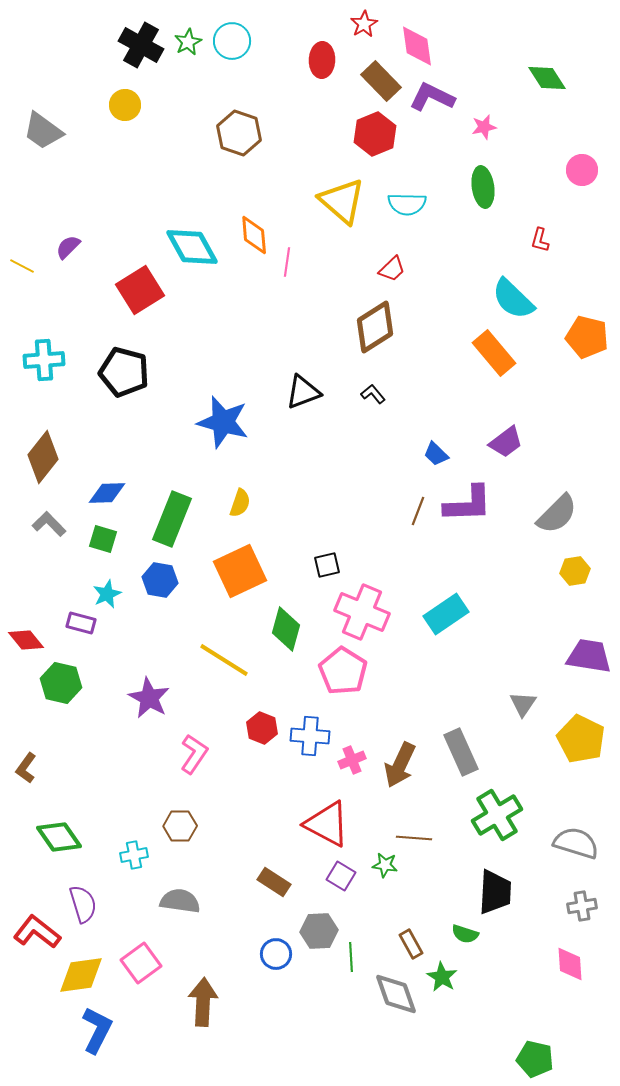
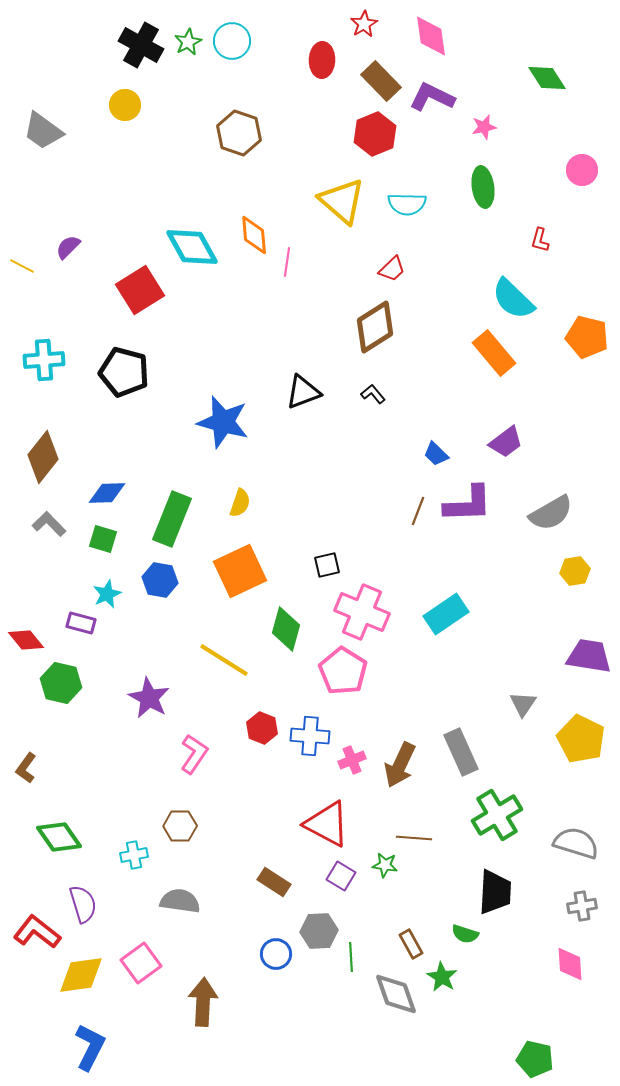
pink diamond at (417, 46): moved 14 px right, 10 px up
gray semicircle at (557, 514): moved 6 px left, 1 px up; rotated 15 degrees clockwise
blue L-shape at (97, 1030): moved 7 px left, 17 px down
